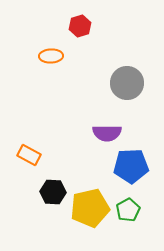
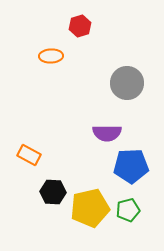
green pentagon: rotated 15 degrees clockwise
